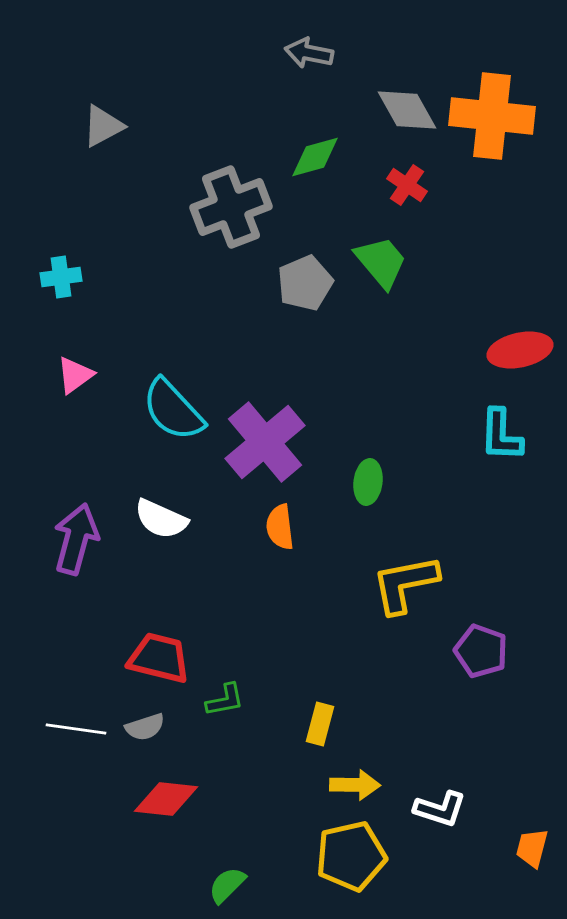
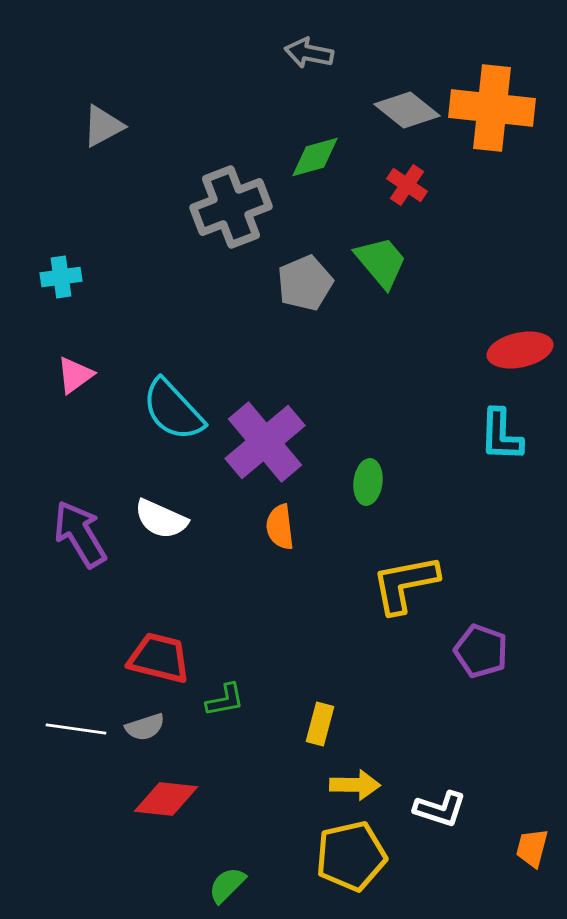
gray diamond: rotated 22 degrees counterclockwise
orange cross: moved 8 px up
purple arrow: moved 4 px right, 5 px up; rotated 46 degrees counterclockwise
